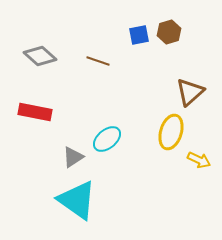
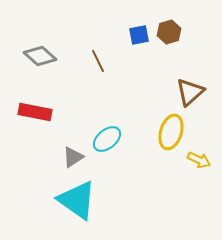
brown line: rotated 45 degrees clockwise
